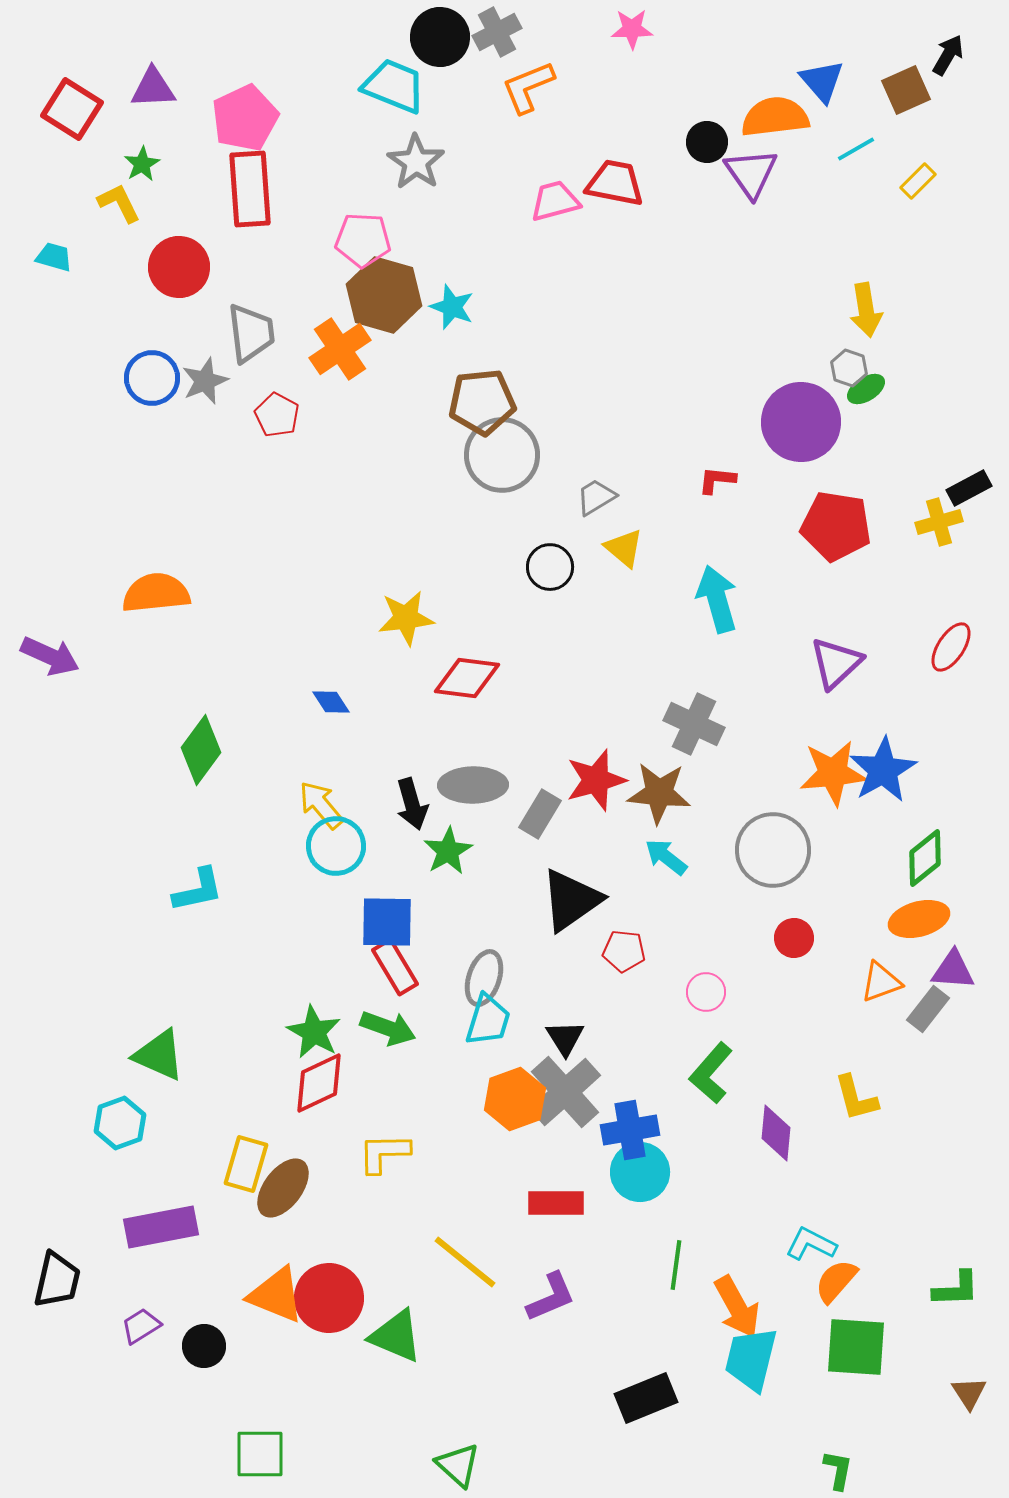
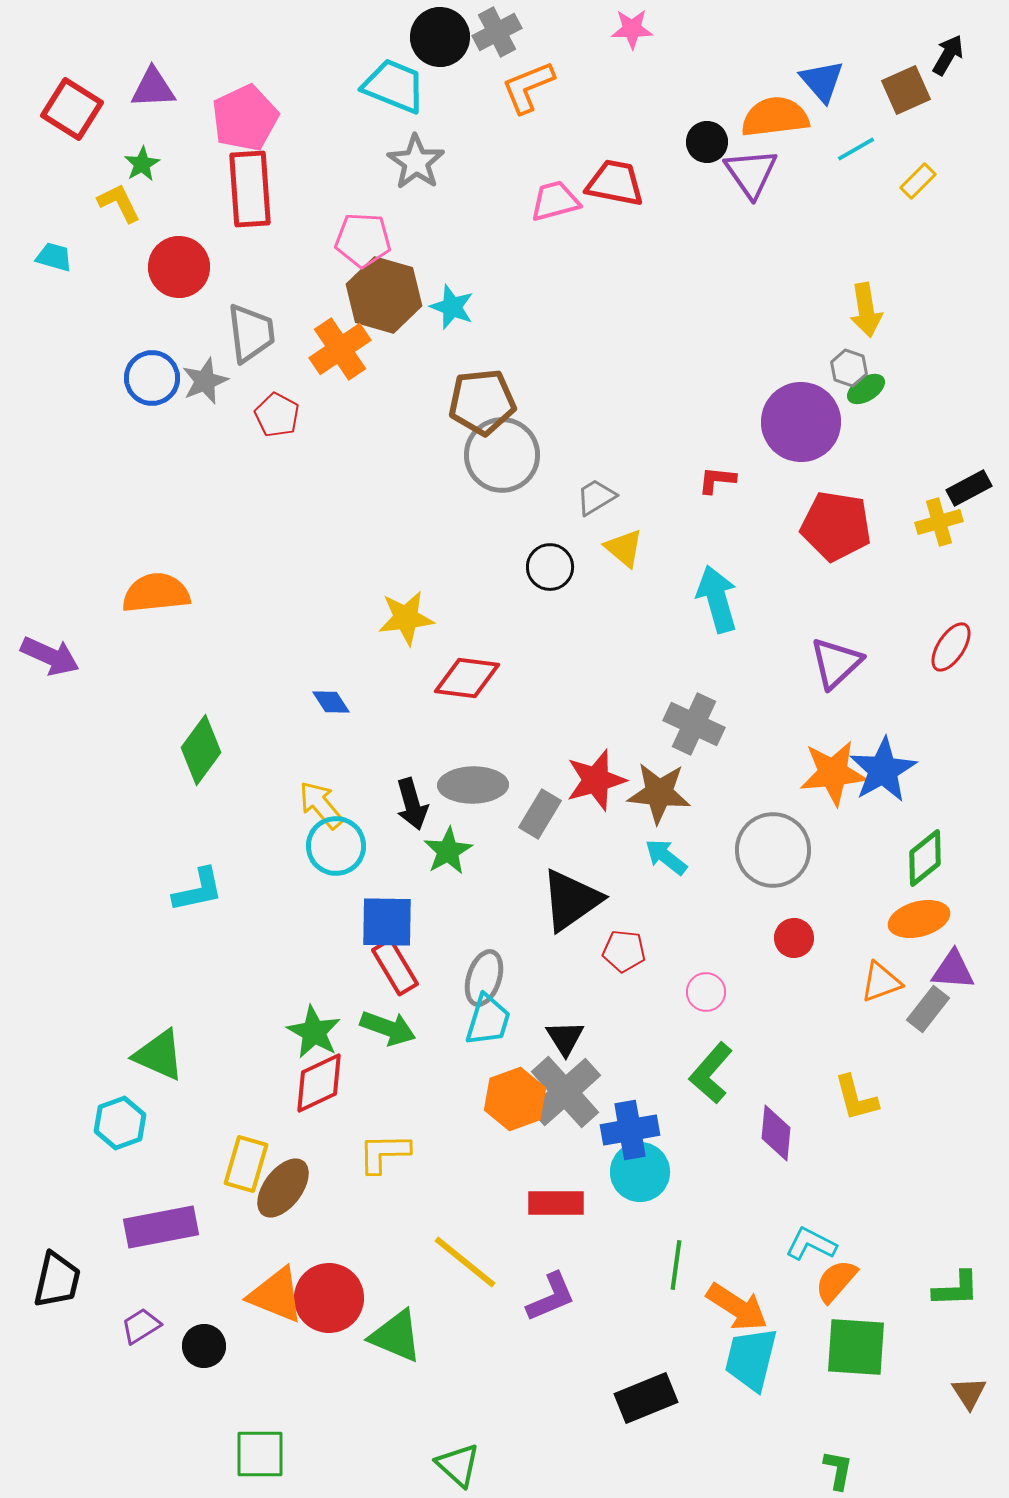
orange arrow at (737, 1307): rotated 28 degrees counterclockwise
